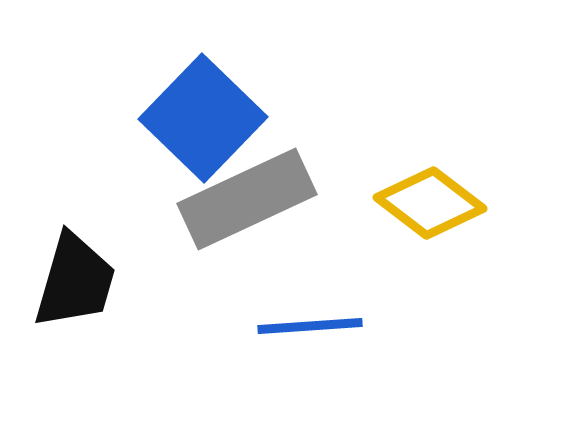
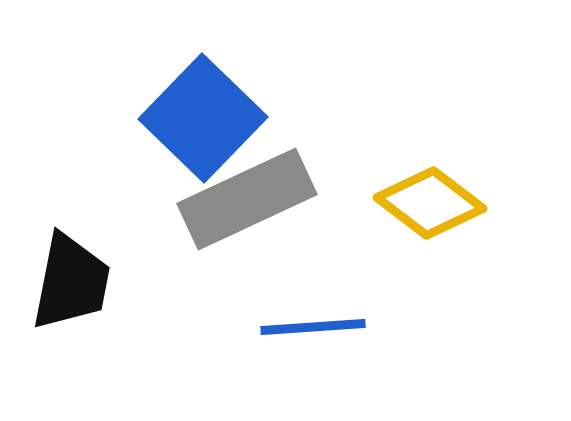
black trapezoid: moved 4 px left, 1 px down; rotated 5 degrees counterclockwise
blue line: moved 3 px right, 1 px down
